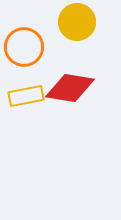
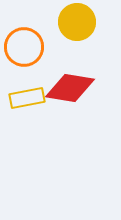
yellow rectangle: moved 1 px right, 2 px down
